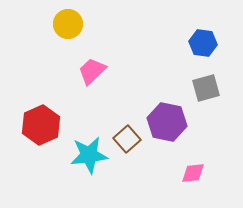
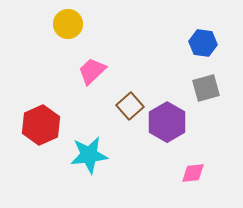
purple hexagon: rotated 18 degrees clockwise
brown square: moved 3 px right, 33 px up
